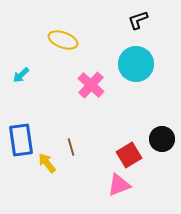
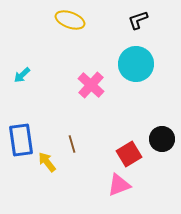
yellow ellipse: moved 7 px right, 20 px up
cyan arrow: moved 1 px right
brown line: moved 1 px right, 3 px up
red square: moved 1 px up
yellow arrow: moved 1 px up
